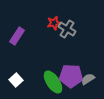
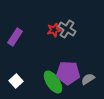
red star: moved 7 px down
purple rectangle: moved 2 px left, 1 px down
purple pentagon: moved 3 px left, 3 px up
white square: moved 1 px down
